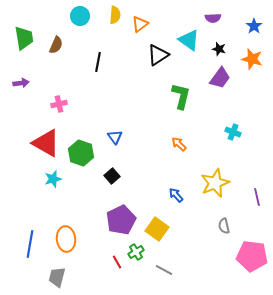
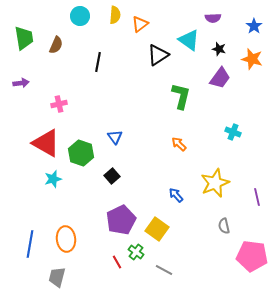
green cross: rotated 21 degrees counterclockwise
